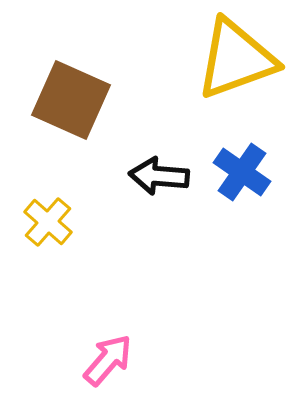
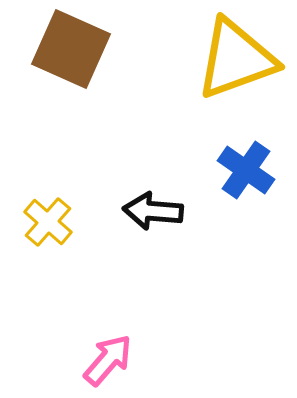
brown square: moved 51 px up
blue cross: moved 4 px right, 2 px up
black arrow: moved 6 px left, 35 px down
